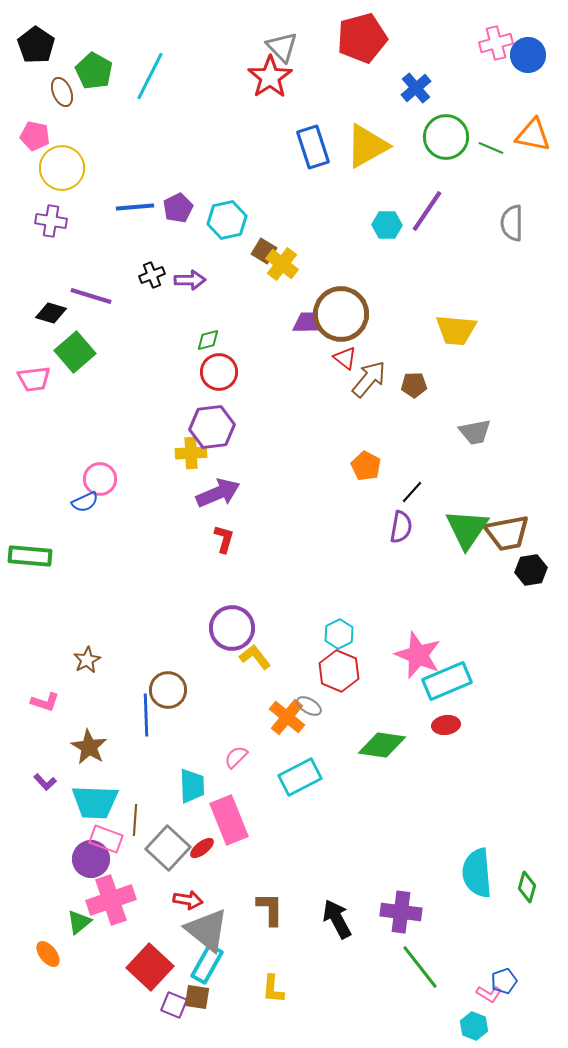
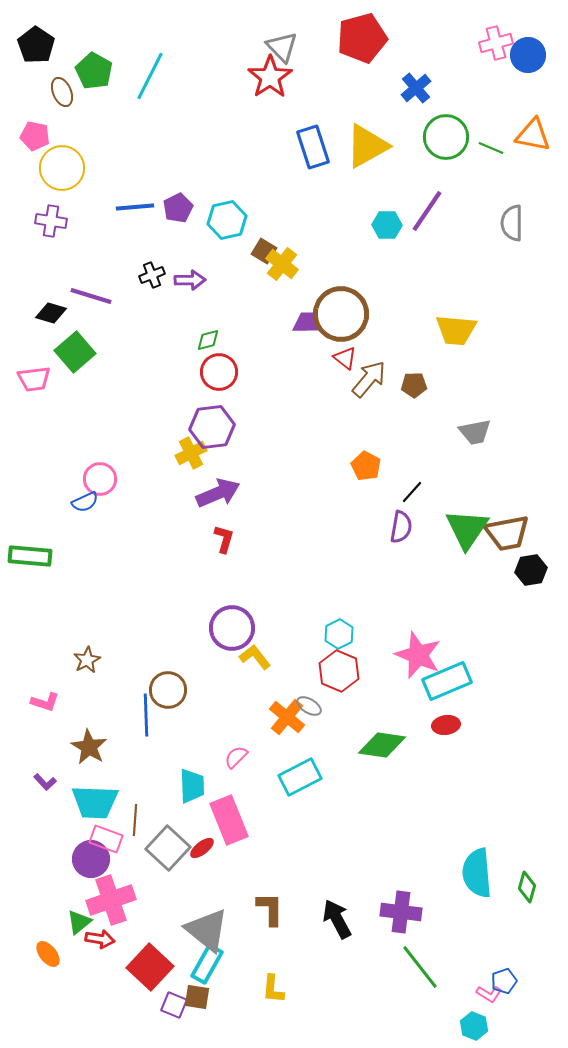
yellow cross at (191, 453): rotated 24 degrees counterclockwise
red arrow at (188, 900): moved 88 px left, 39 px down
